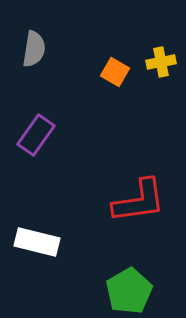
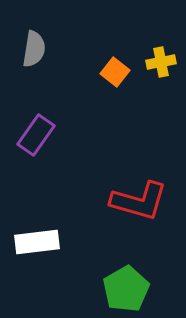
orange square: rotated 8 degrees clockwise
red L-shape: rotated 24 degrees clockwise
white rectangle: rotated 21 degrees counterclockwise
green pentagon: moved 3 px left, 2 px up
